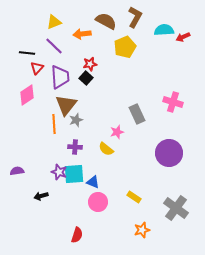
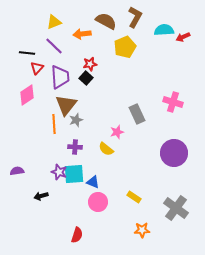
purple circle: moved 5 px right
orange star: rotated 14 degrees clockwise
